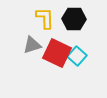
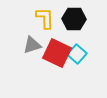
cyan square: moved 2 px up
